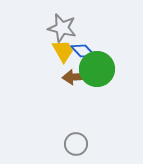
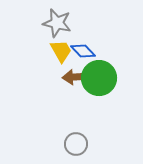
gray star: moved 5 px left, 5 px up
yellow trapezoid: moved 2 px left
green circle: moved 2 px right, 9 px down
